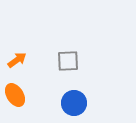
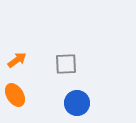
gray square: moved 2 px left, 3 px down
blue circle: moved 3 px right
